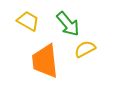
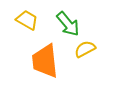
yellow trapezoid: moved 1 px left, 1 px up
